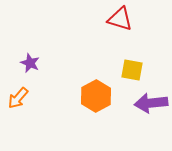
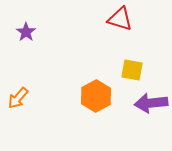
purple star: moved 4 px left, 31 px up; rotated 12 degrees clockwise
